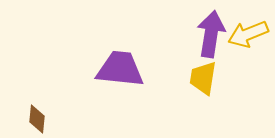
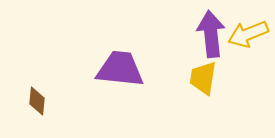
purple arrow: rotated 15 degrees counterclockwise
brown diamond: moved 18 px up
